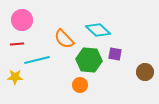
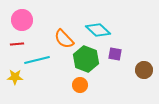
green hexagon: moved 3 px left, 1 px up; rotated 15 degrees clockwise
brown circle: moved 1 px left, 2 px up
